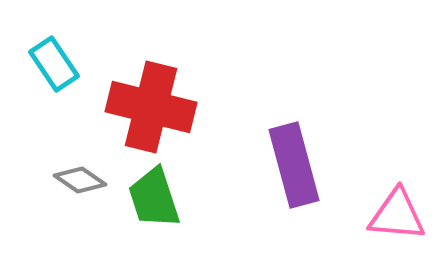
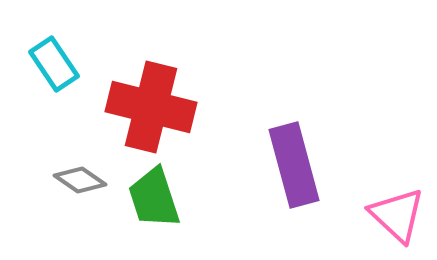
pink triangle: rotated 38 degrees clockwise
